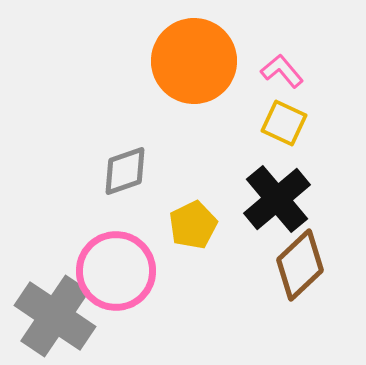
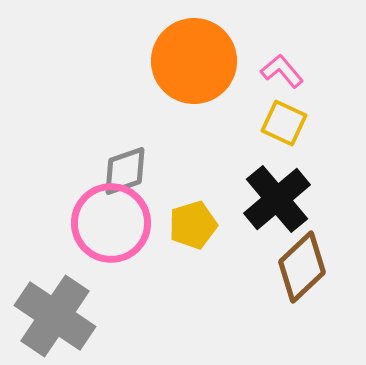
yellow pentagon: rotated 9 degrees clockwise
brown diamond: moved 2 px right, 2 px down
pink circle: moved 5 px left, 48 px up
